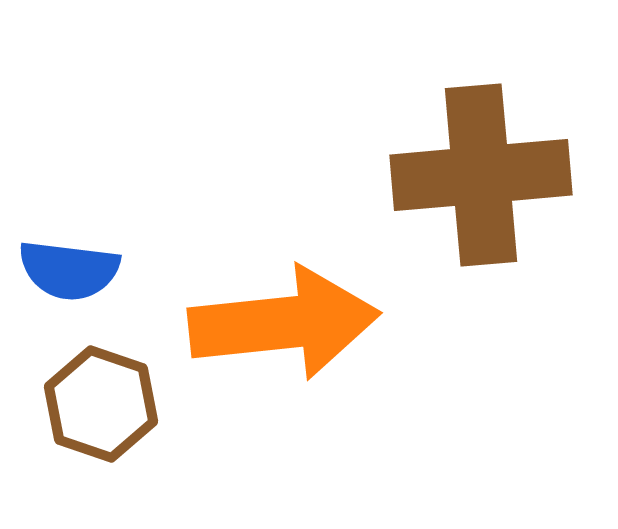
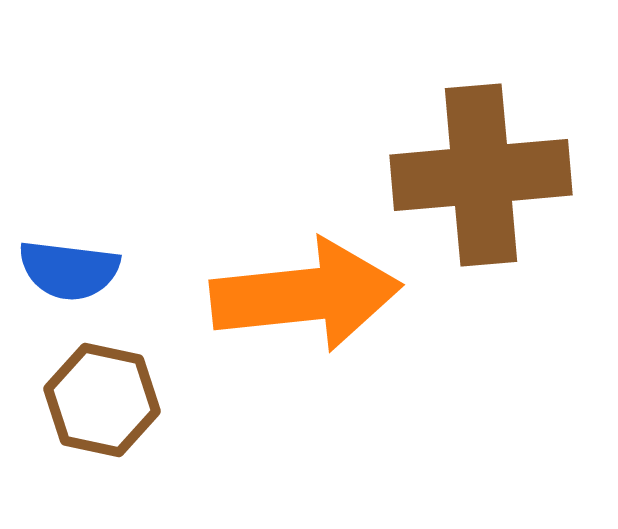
orange arrow: moved 22 px right, 28 px up
brown hexagon: moved 1 px right, 4 px up; rotated 7 degrees counterclockwise
